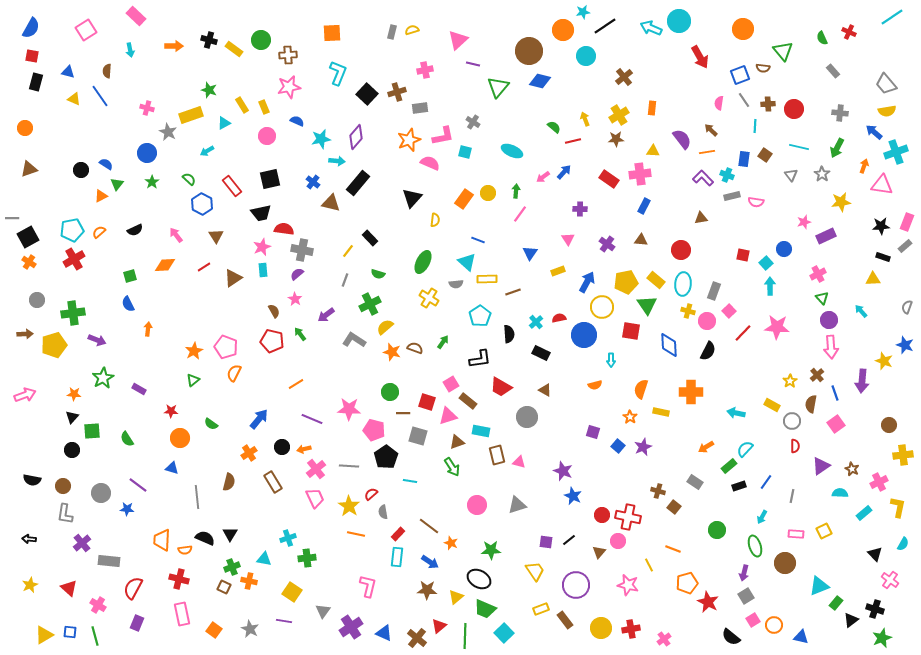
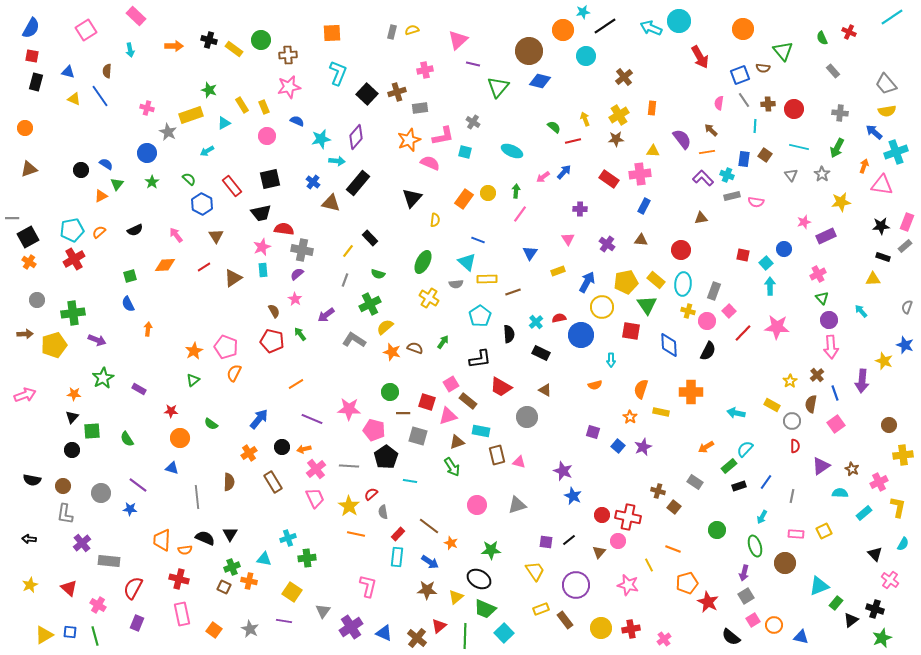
blue circle at (584, 335): moved 3 px left
brown semicircle at (229, 482): rotated 12 degrees counterclockwise
blue star at (127, 509): moved 3 px right
